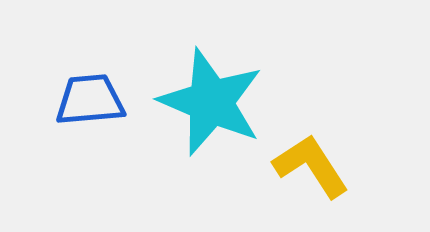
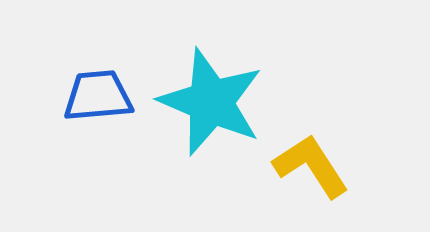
blue trapezoid: moved 8 px right, 4 px up
